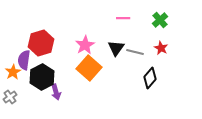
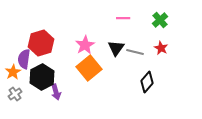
purple semicircle: moved 1 px up
orange square: rotated 10 degrees clockwise
black diamond: moved 3 px left, 4 px down
gray cross: moved 5 px right, 3 px up
